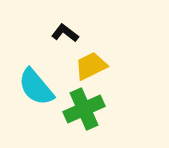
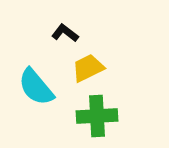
yellow trapezoid: moved 3 px left, 2 px down
green cross: moved 13 px right, 7 px down; rotated 21 degrees clockwise
